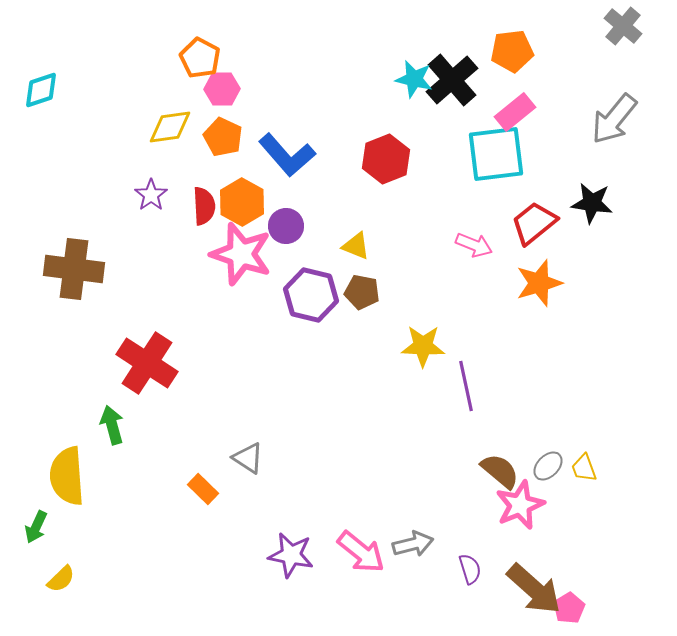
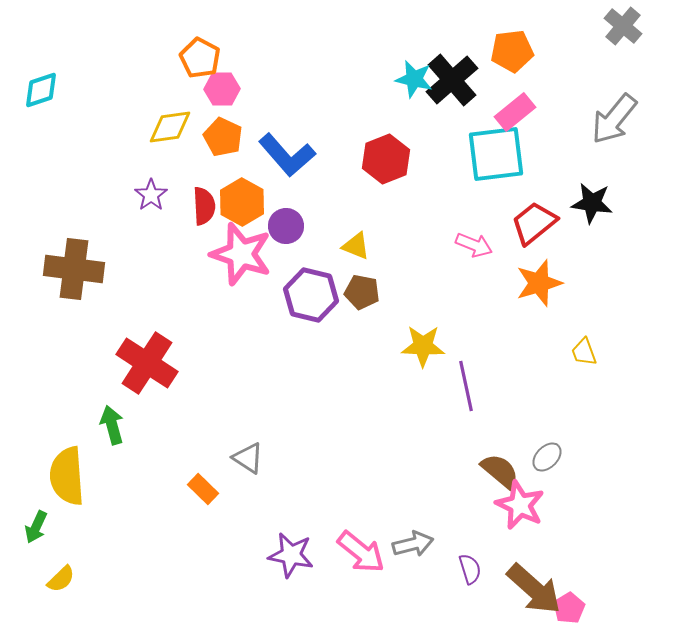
gray ellipse at (548, 466): moved 1 px left, 9 px up
yellow trapezoid at (584, 468): moved 116 px up
pink star at (520, 505): rotated 24 degrees counterclockwise
